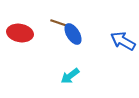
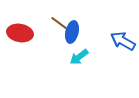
brown line: rotated 18 degrees clockwise
blue ellipse: moved 1 px left, 2 px up; rotated 45 degrees clockwise
cyan arrow: moved 9 px right, 19 px up
